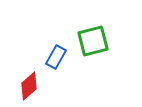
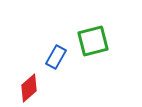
red diamond: moved 2 px down
